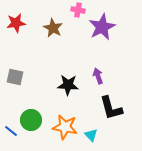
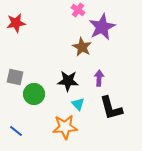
pink cross: rotated 24 degrees clockwise
brown star: moved 29 px right, 19 px down
purple arrow: moved 1 px right, 2 px down; rotated 21 degrees clockwise
black star: moved 4 px up
green circle: moved 3 px right, 26 px up
orange star: rotated 15 degrees counterclockwise
blue line: moved 5 px right
cyan triangle: moved 13 px left, 31 px up
